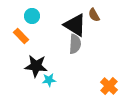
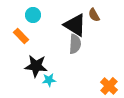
cyan circle: moved 1 px right, 1 px up
